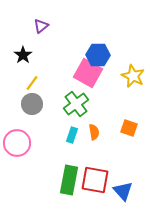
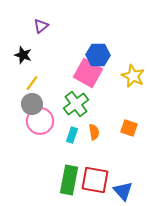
black star: rotated 18 degrees counterclockwise
pink circle: moved 23 px right, 22 px up
